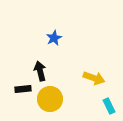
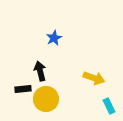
yellow circle: moved 4 px left
